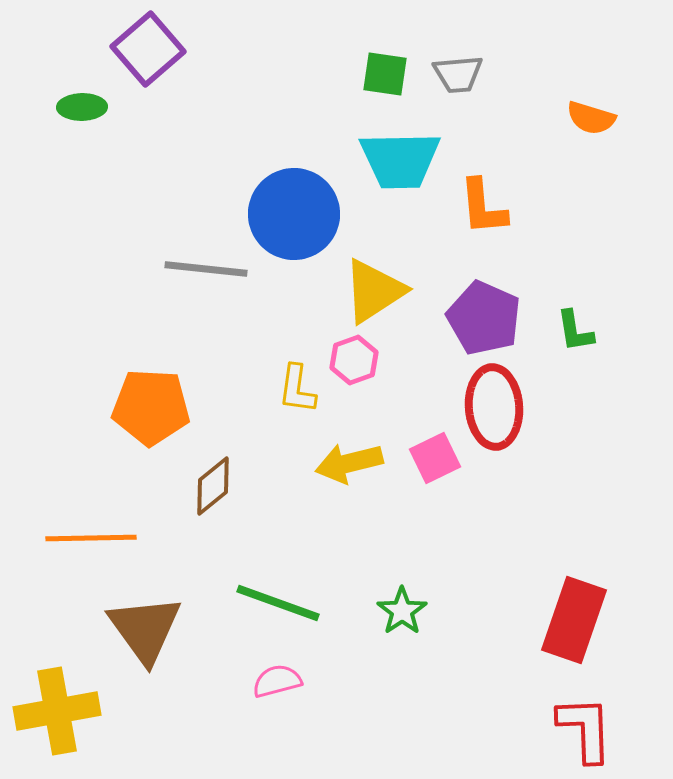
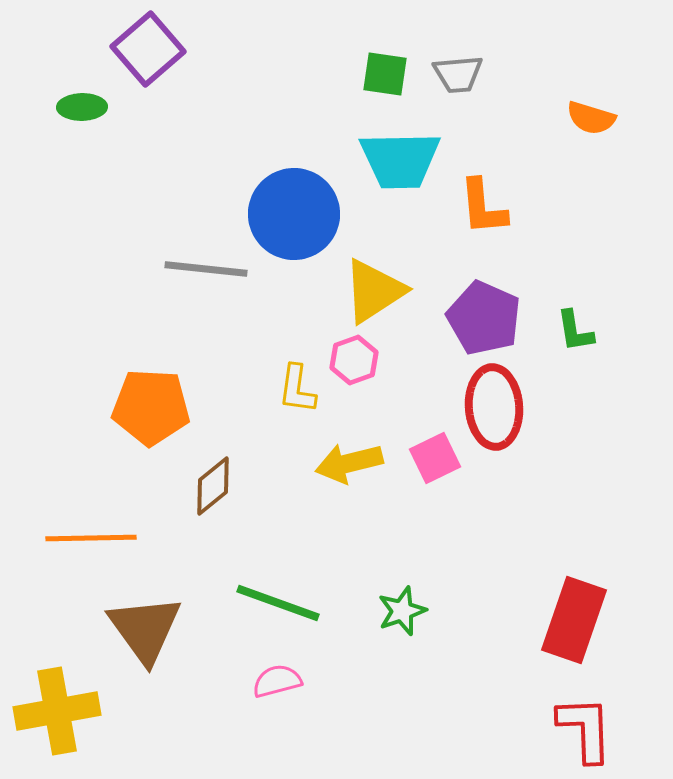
green star: rotated 15 degrees clockwise
